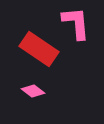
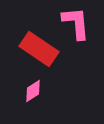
pink diamond: rotated 70 degrees counterclockwise
